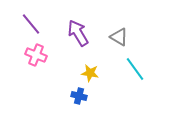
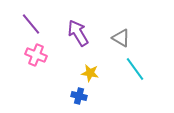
gray triangle: moved 2 px right, 1 px down
